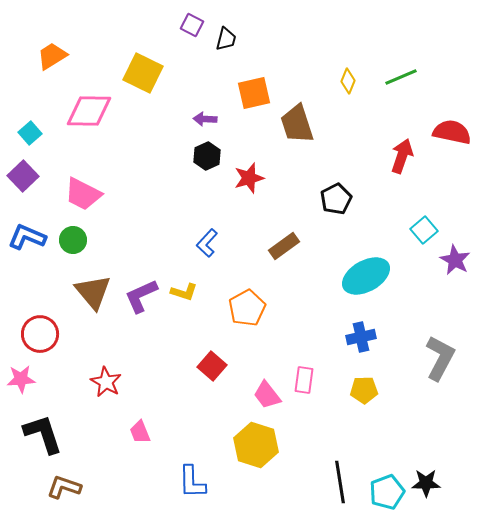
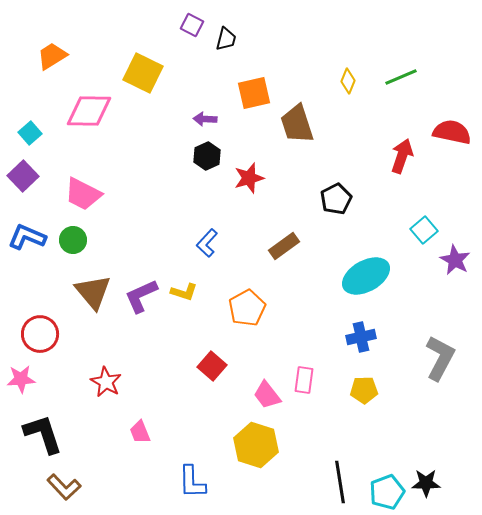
brown L-shape at (64, 487): rotated 152 degrees counterclockwise
